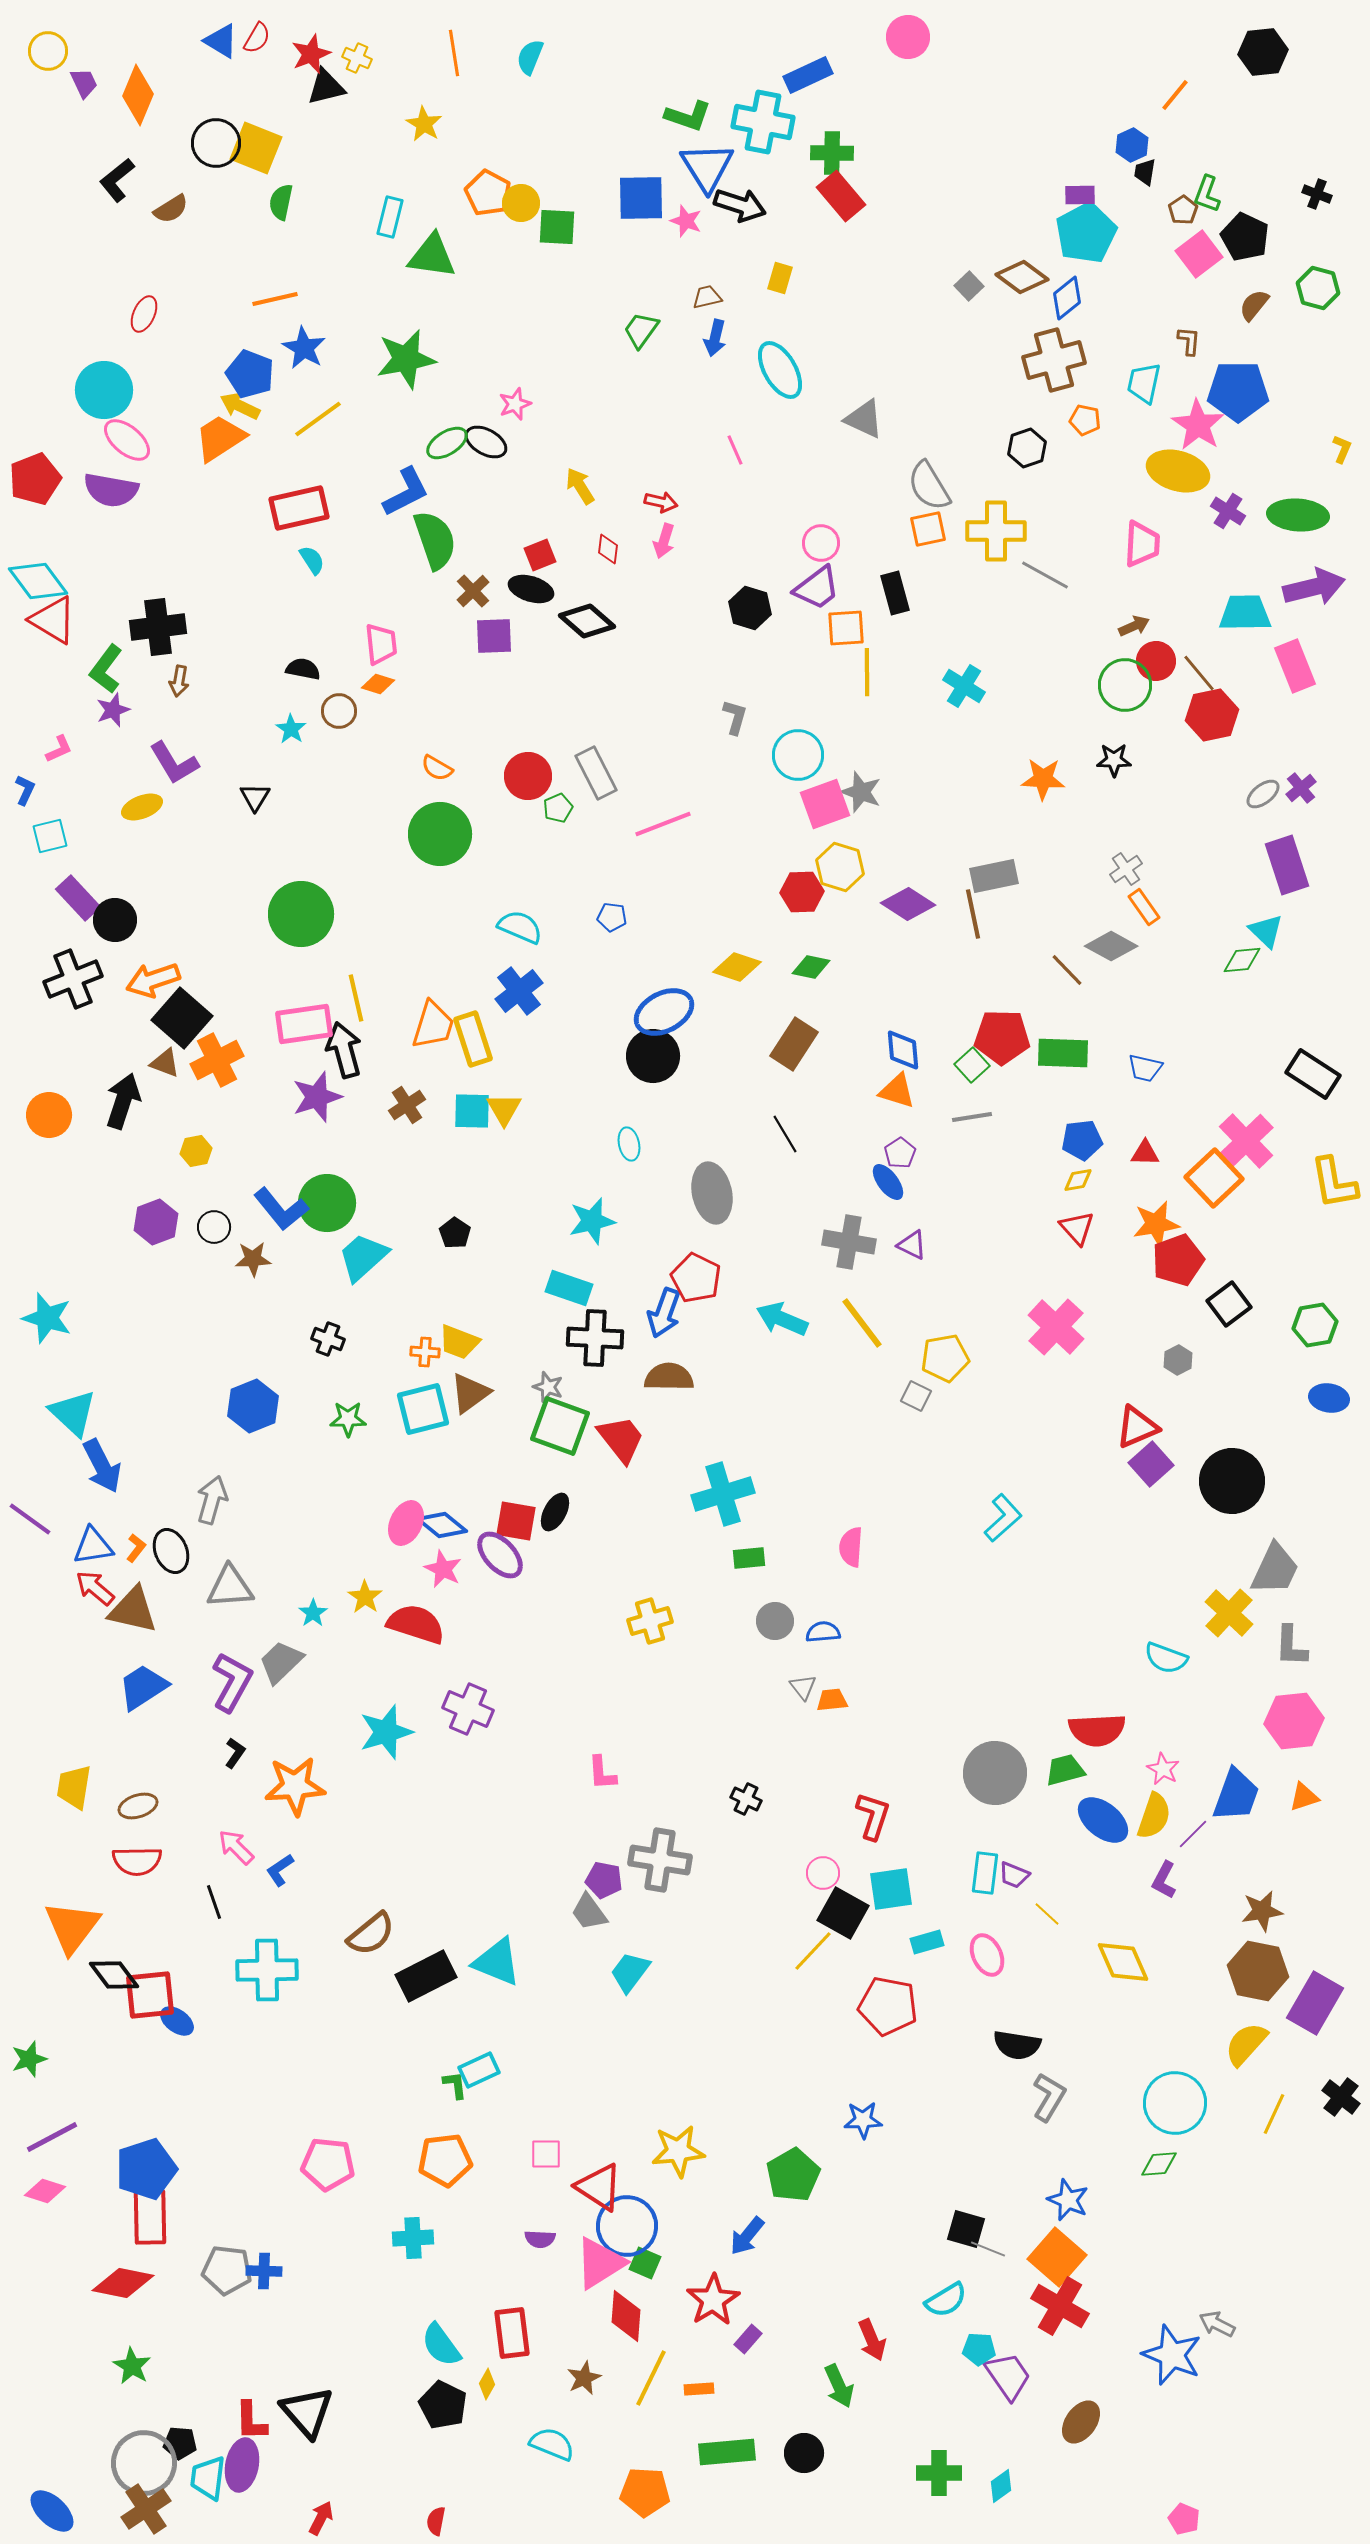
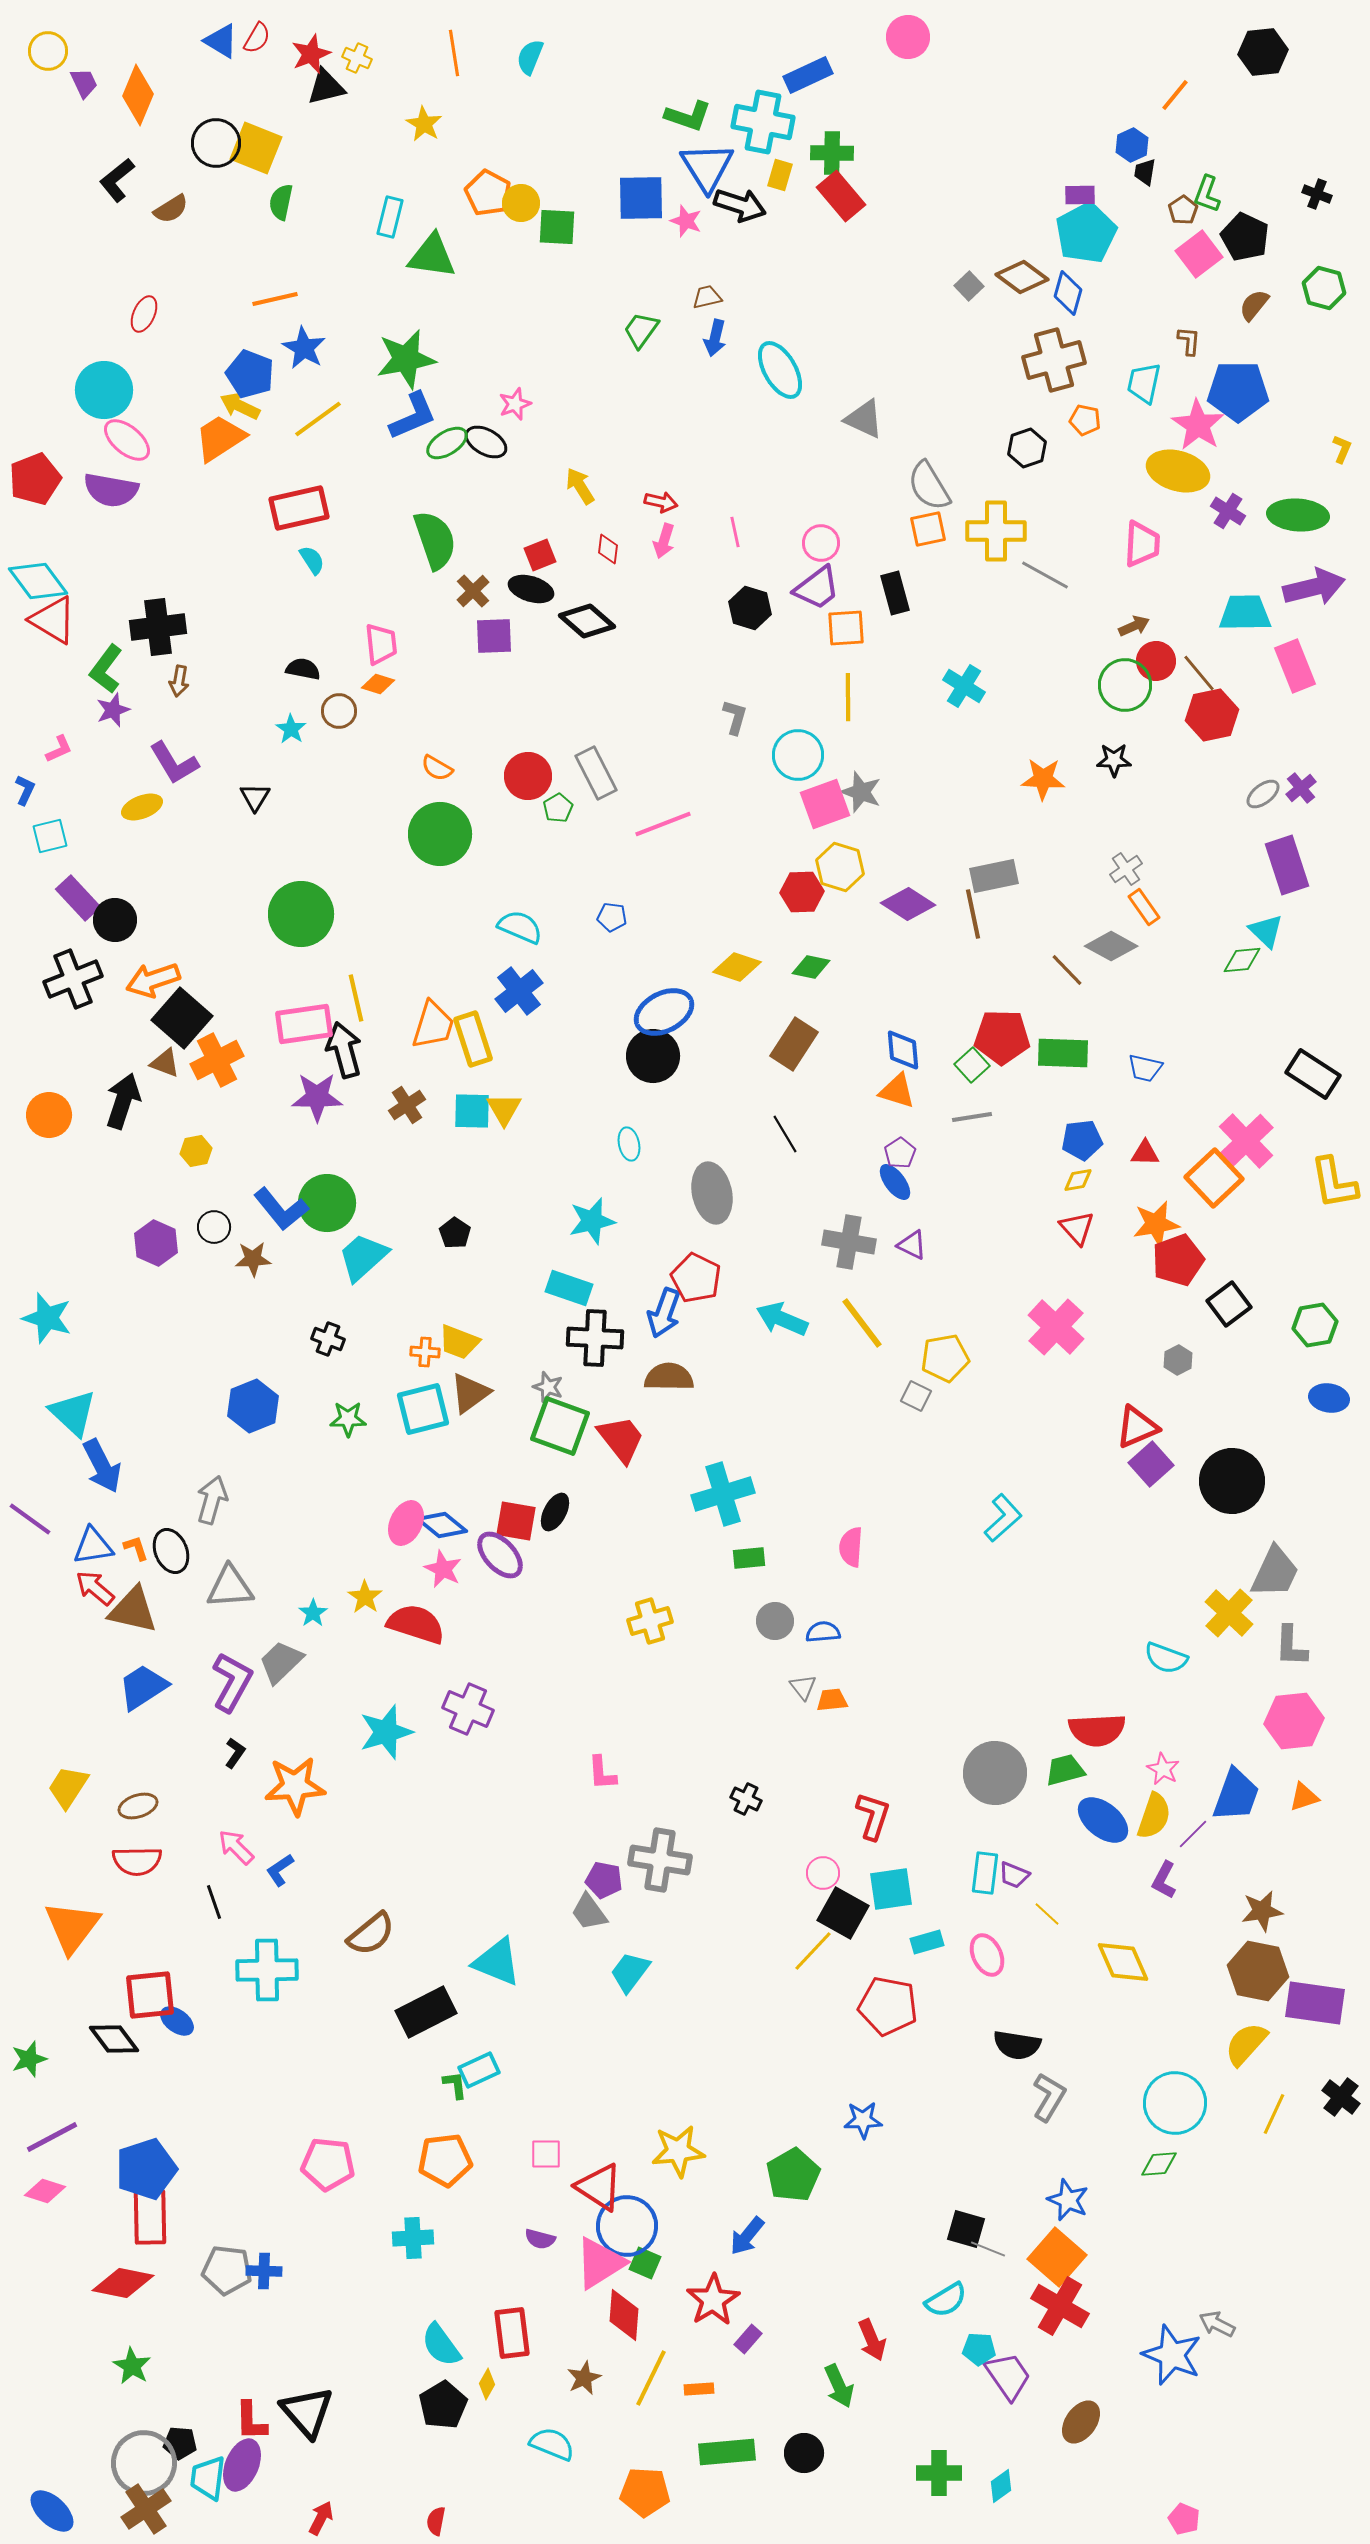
yellow rectangle at (780, 278): moved 103 px up
green hexagon at (1318, 288): moved 6 px right
blue diamond at (1067, 298): moved 1 px right, 5 px up; rotated 36 degrees counterclockwise
pink line at (735, 450): moved 82 px down; rotated 12 degrees clockwise
blue L-shape at (406, 492): moved 7 px right, 76 px up; rotated 4 degrees clockwise
yellow line at (867, 672): moved 19 px left, 25 px down
green pentagon at (558, 808): rotated 8 degrees counterclockwise
purple star at (317, 1097): rotated 18 degrees clockwise
blue ellipse at (888, 1182): moved 7 px right
purple hexagon at (156, 1222): moved 21 px down; rotated 15 degrees counterclockwise
orange L-shape at (136, 1548): rotated 56 degrees counterclockwise
gray trapezoid at (1275, 1569): moved 3 px down
yellow trapezoid at (74, 1787): moved 6 px left; rotated 24 degrees clockwise
black diamond at (114, 1975): moved 64 px down
black rectangle at (426, 1976): moved 36 px down
purple rectangle at (1315, 2003): rotated 68 degrees clockwise
purple semicircle at (540, 2239): rotated 12 degrees clockwise
red diamond at (626, 2316): moved 2 px left, 1 px up
black pentagon at (443, 2405): rotated 15 degrees clockwise
purple ellipse at (242, 2465): rotated 12 degrees clockwise
